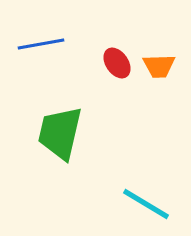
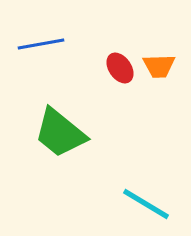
red ellipse: moved 3 px right, 5 px down
green trapezoid: rotated 64 degrees counterclockwise
